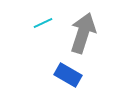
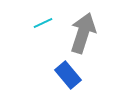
blue rectangle: rotated 20 degrees clockwise
